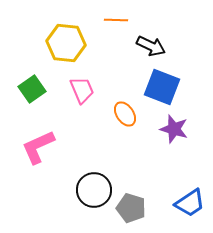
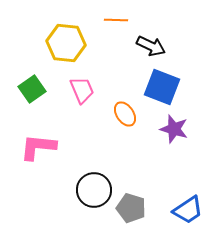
pink L-shape: rotated 30 degrees clockwise
blue trapezoid: moved 2 px left, 7 px down
